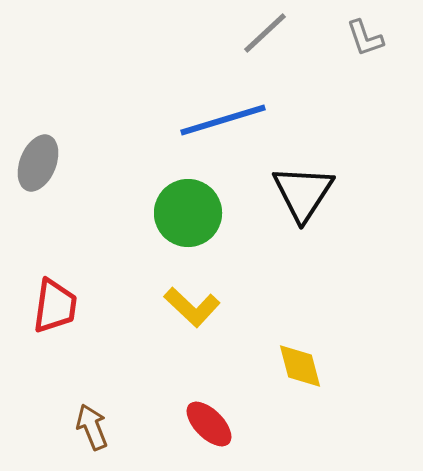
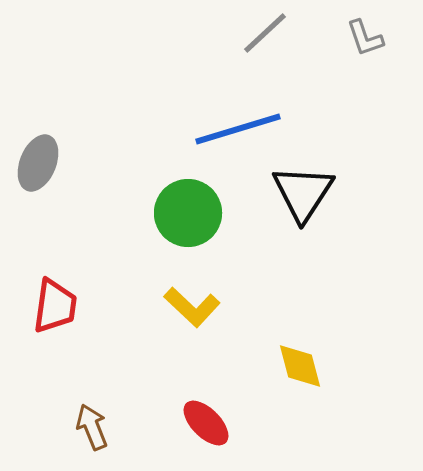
blue line: moved 15 px right, 9 px down
red ellipse: moved 3 px left, 1 px up
